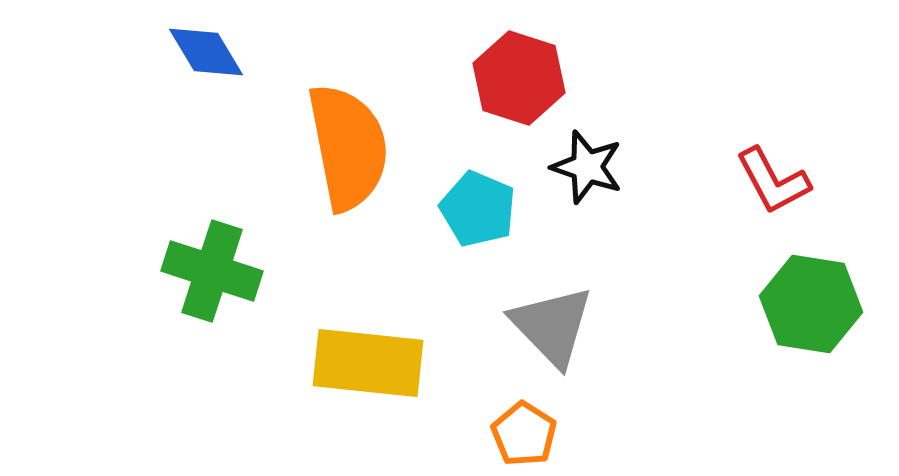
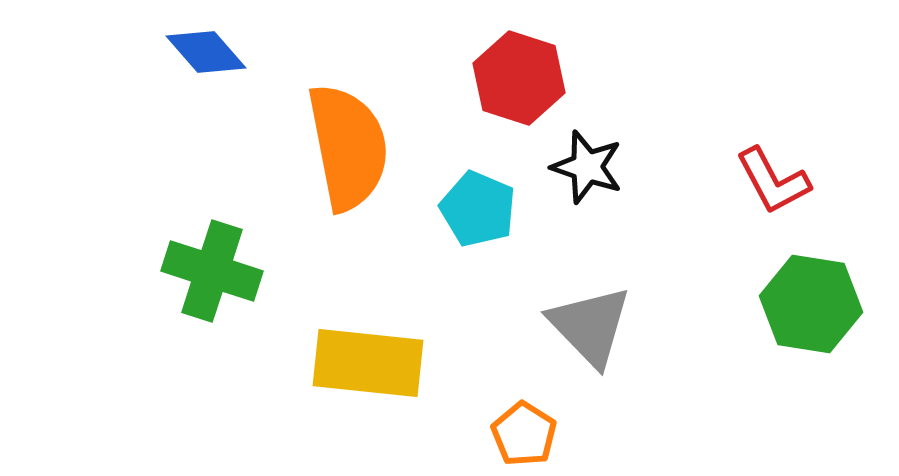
blue diamond: rotated 10 degrees counterclockwise
gray triangle: moved 38 px right
